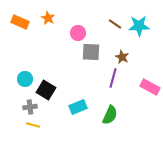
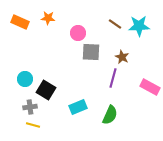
orange star: rotated 24 degrees counterclockwise
